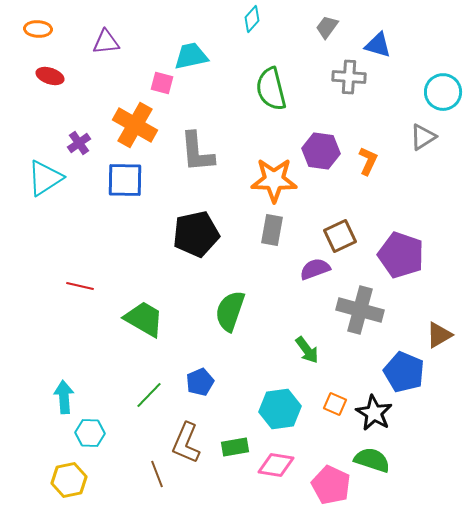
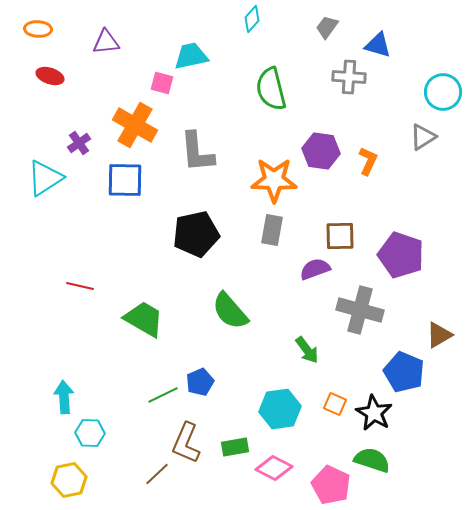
brown square at (340, 236): rotated 24 degrees clockwise
green semicircle at (230, 311): rotated 60 degrees counterclockwise
green line at (149, 395): moved 14 px right; rotated 20 degrees clockwise
pink diamond at (276, 465): moved 2 px left, 3 px down; rotated 18 degrees clockwise
brown line at (157, 474): rotated 68 degrees clockwise
